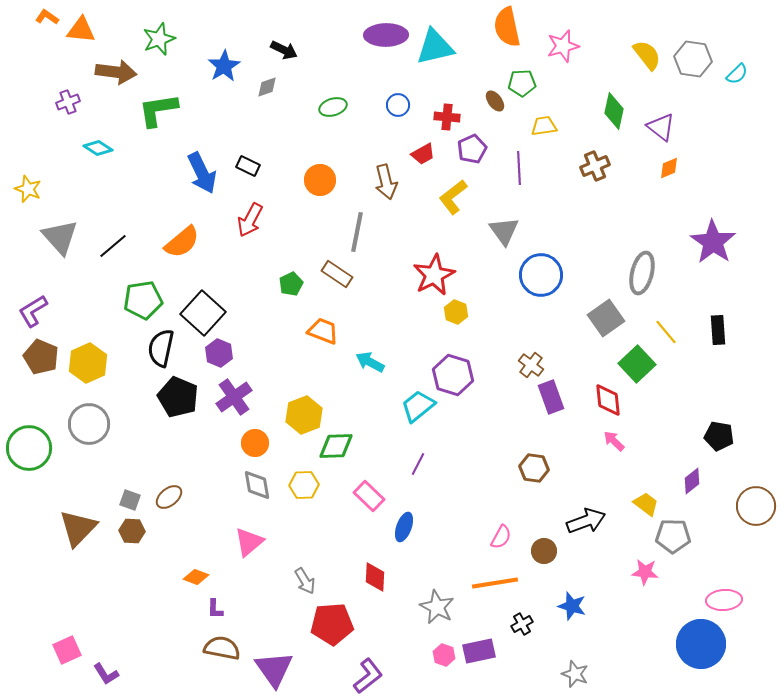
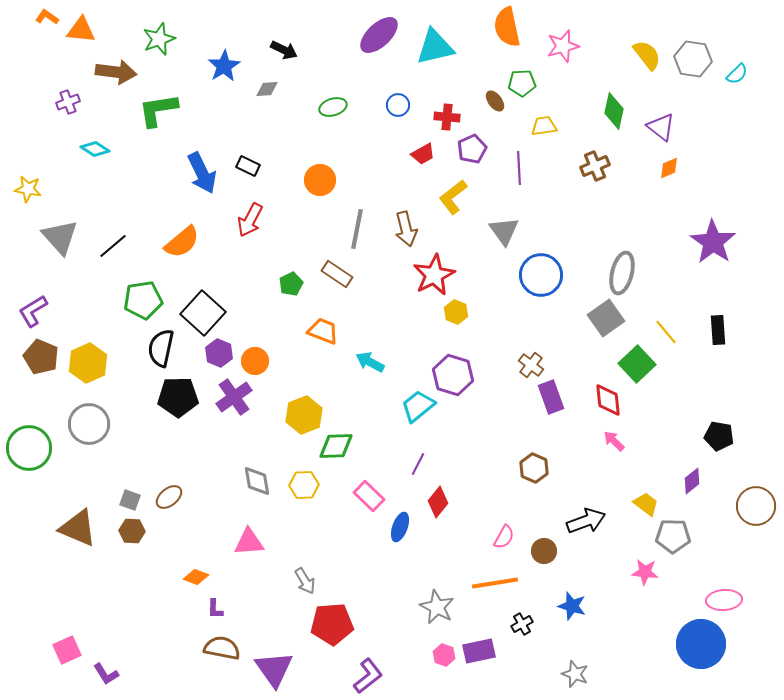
purple ellipse at (386, 35): moved 7 px left; rotated 42 degrees counterclockwise
gray diamond at (267, 87): moved 2 px down; rotated 15 degrees clockwise
cyan diamond at (98, 148): moved 3 px left, 1 px down
brown arrow at (386, 182): moved 20 px right, 47 px down
yellow star at (28, 189): rotated 12 degrees counterclockwise
gray line at (357, 232): moved 3 px up
gray ellipse at (642, 273): moved 20 px left
black pentagon at (178, 397): rotated 24 degrees counterclockwise
orange circle at (255, 443): moved 82 px up
brown hexagon at (534, 468): rotated 16 degrees clockwise
gray diamond at (257, 485): moved 4 px up
blue ellipse at (404, 527): moved 4 px left
brown triangle at (78, 528): rotated 51 degrees counterclockwise
pink semicircle at (501, 537): moved 3 px right
pink triangle at (249, 542): rotated 36 degrees clockwise
red diamond at (375, 577): moved 63 px right, 75 px up; rotated 36 degrees clockwise
